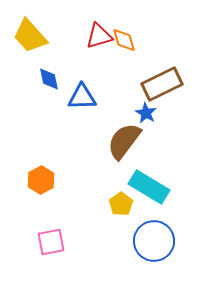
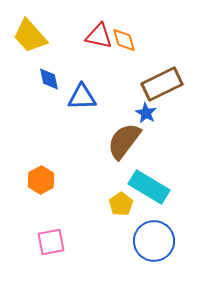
red triangle: rotated 28 degrees clockwise
